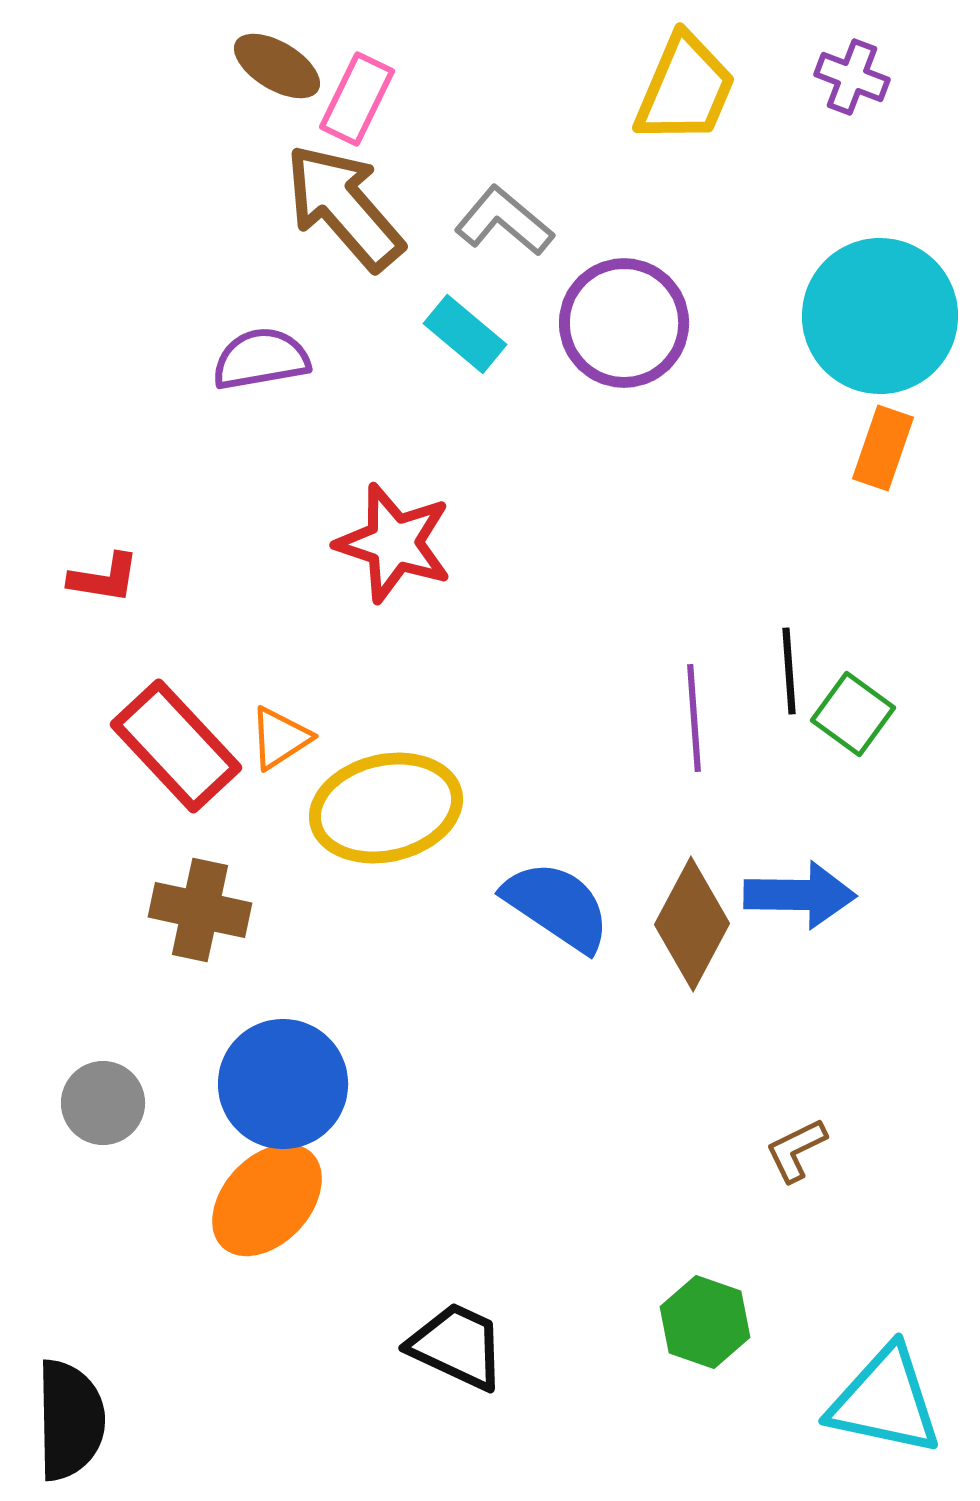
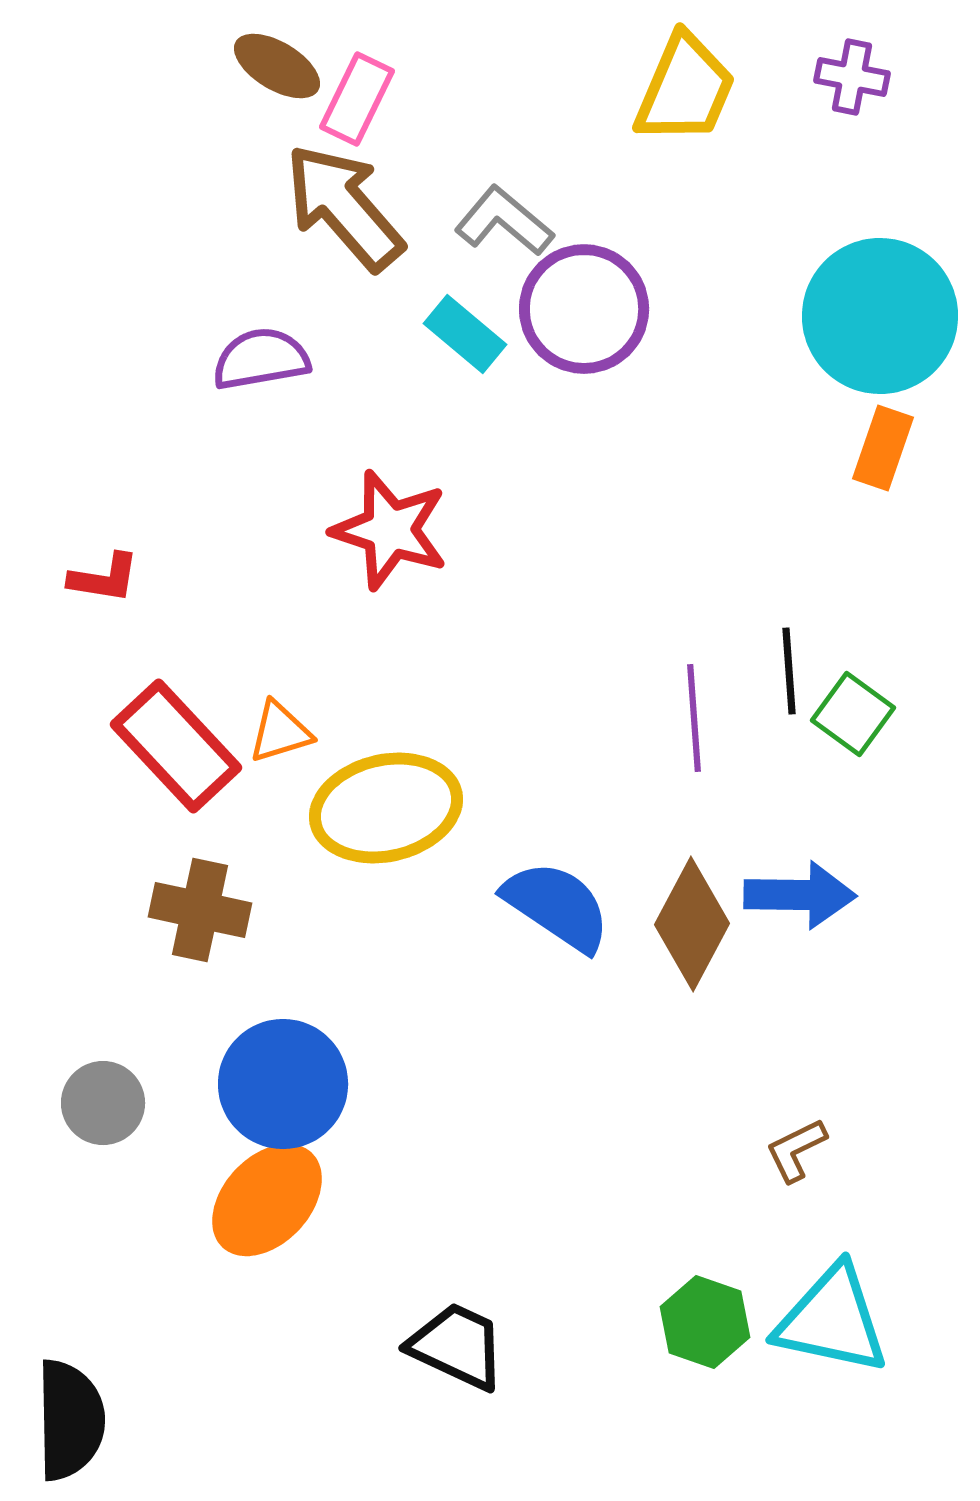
purple cross: rotated 10 degrees counterclockwise
purple circle: moved 40 px left, 14 px up
red star: moved 4 px left, 13 px up
orange triangle: moved 6 px up; rotated 16 degrees clockwise
cyan triangle: moved 53 px left, 81 px up
